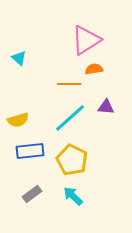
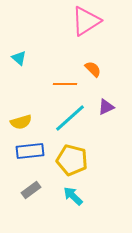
pink triangle: moved 19 px up
orange semicircle: moved 1 px left; rotated 54 degrees clockwise
orange line: moved 4 px left
purple triangle: rotated 30 degrees counterclockwise
yellow semicircle: moved 3 px right, 2 px down
yellow pentagon: rotated 12 degrees counterclockwise
gray rectangle: moved 1 px left, 4 px up
